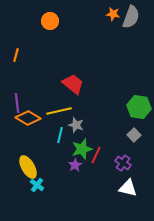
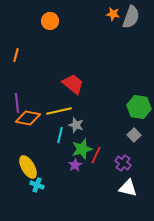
orange diamond: rotated 20 degrees counterclockwise
cyan cross: rotated 16 degrees counterclockwise
